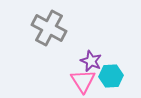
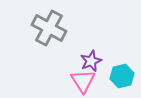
purple star: rotated 25 degrees clockwise
cyan hexagon: moved 11 px right; rotated 10 degrees counterclockwise
